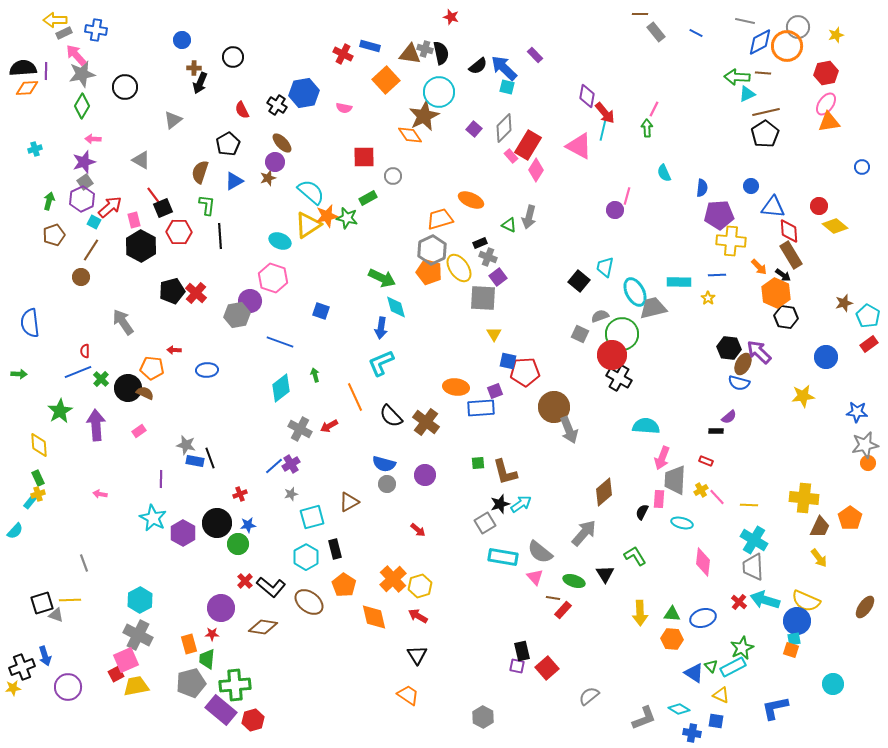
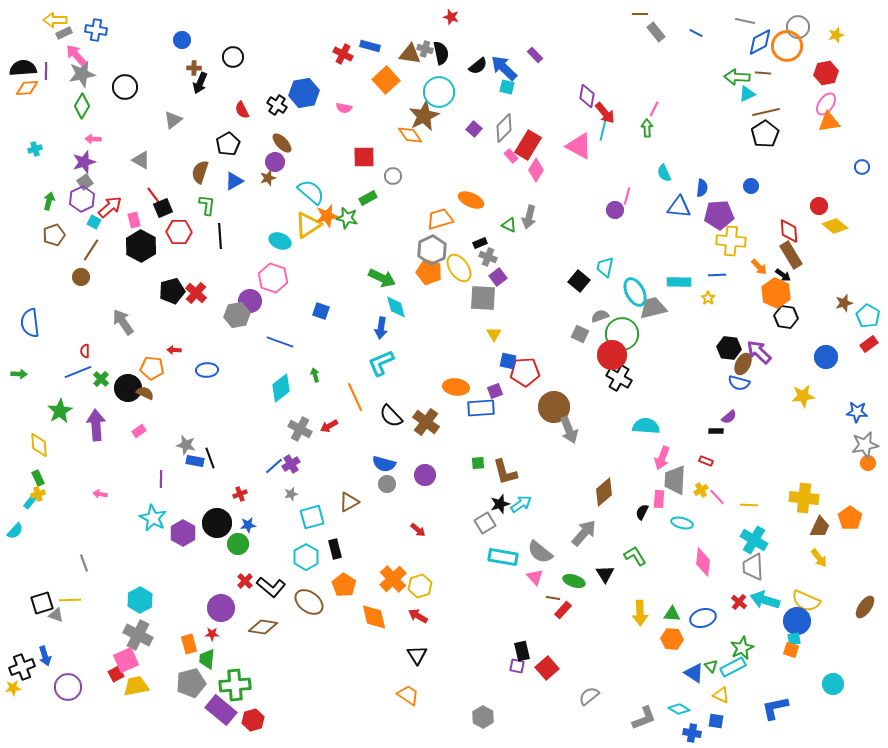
blue triangle at (773, 207): moved 94 px left
